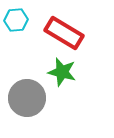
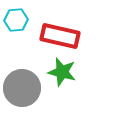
red rectangle: moved 4 px left, 3 px down; rotated 18 degrees counterclockwise
gray circle: moved 5 px left, 10 px up
